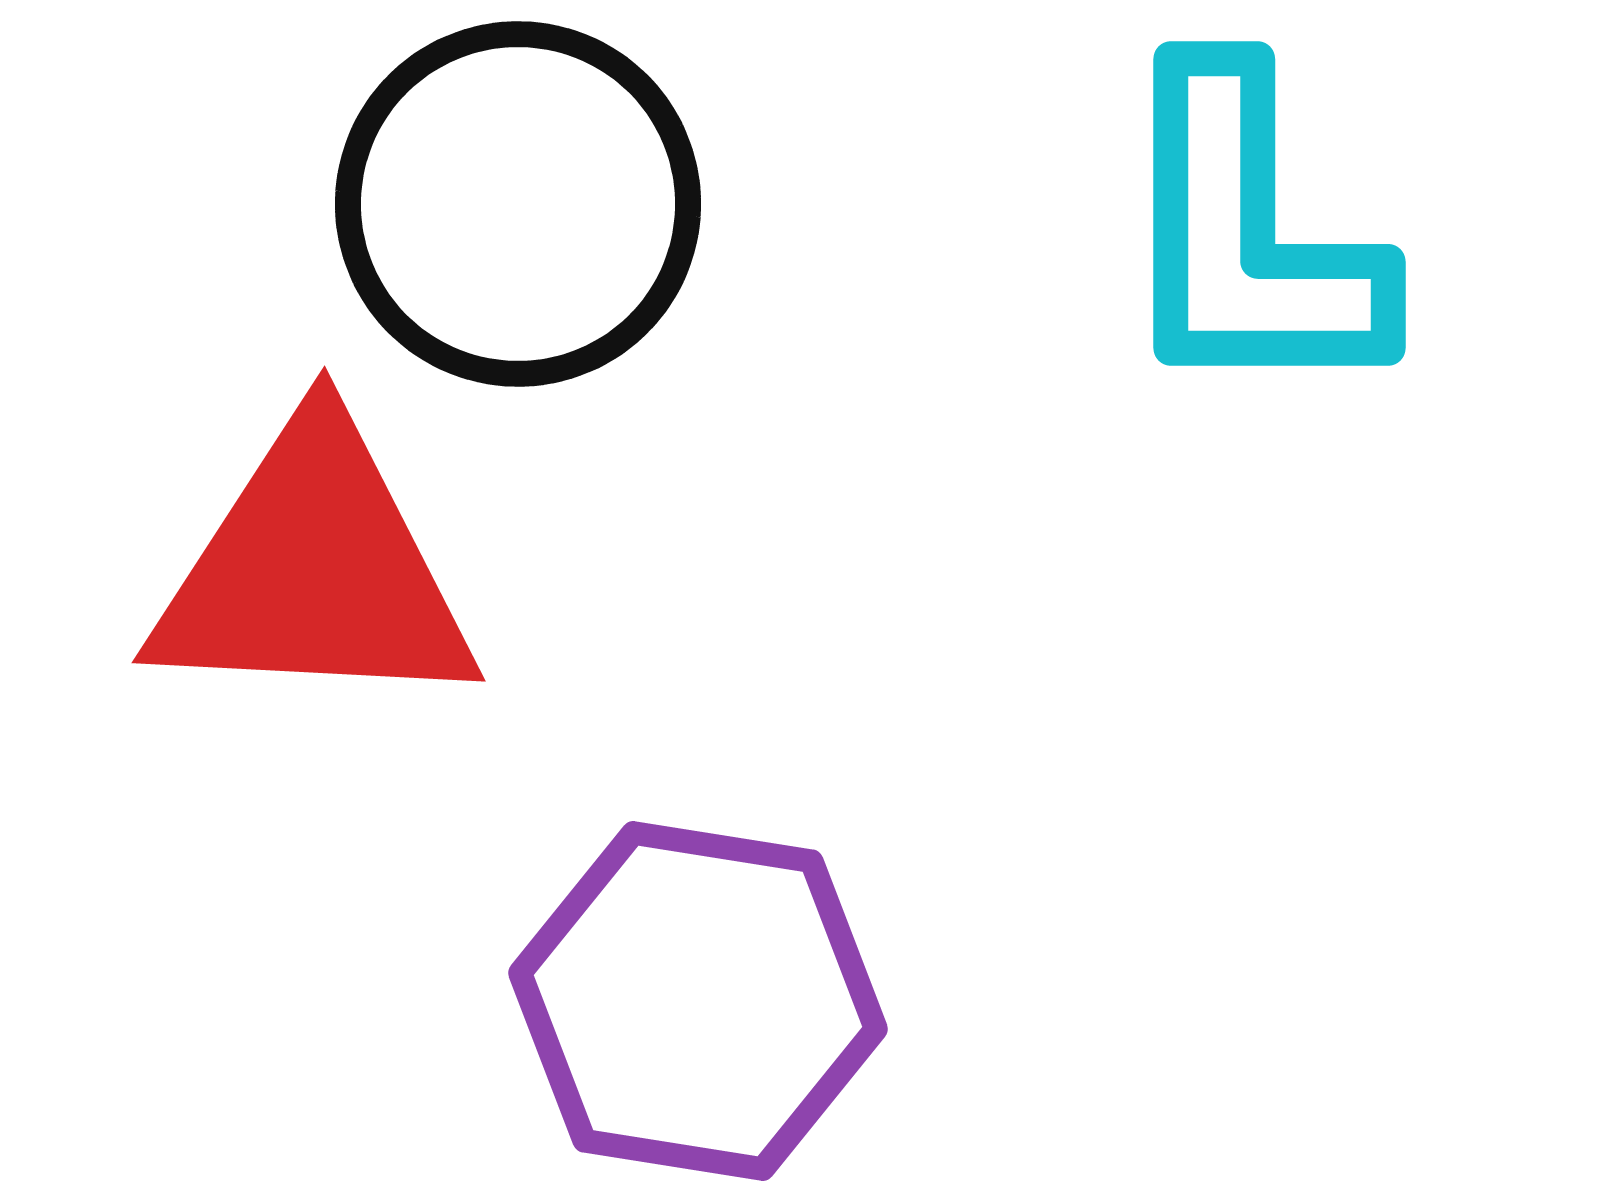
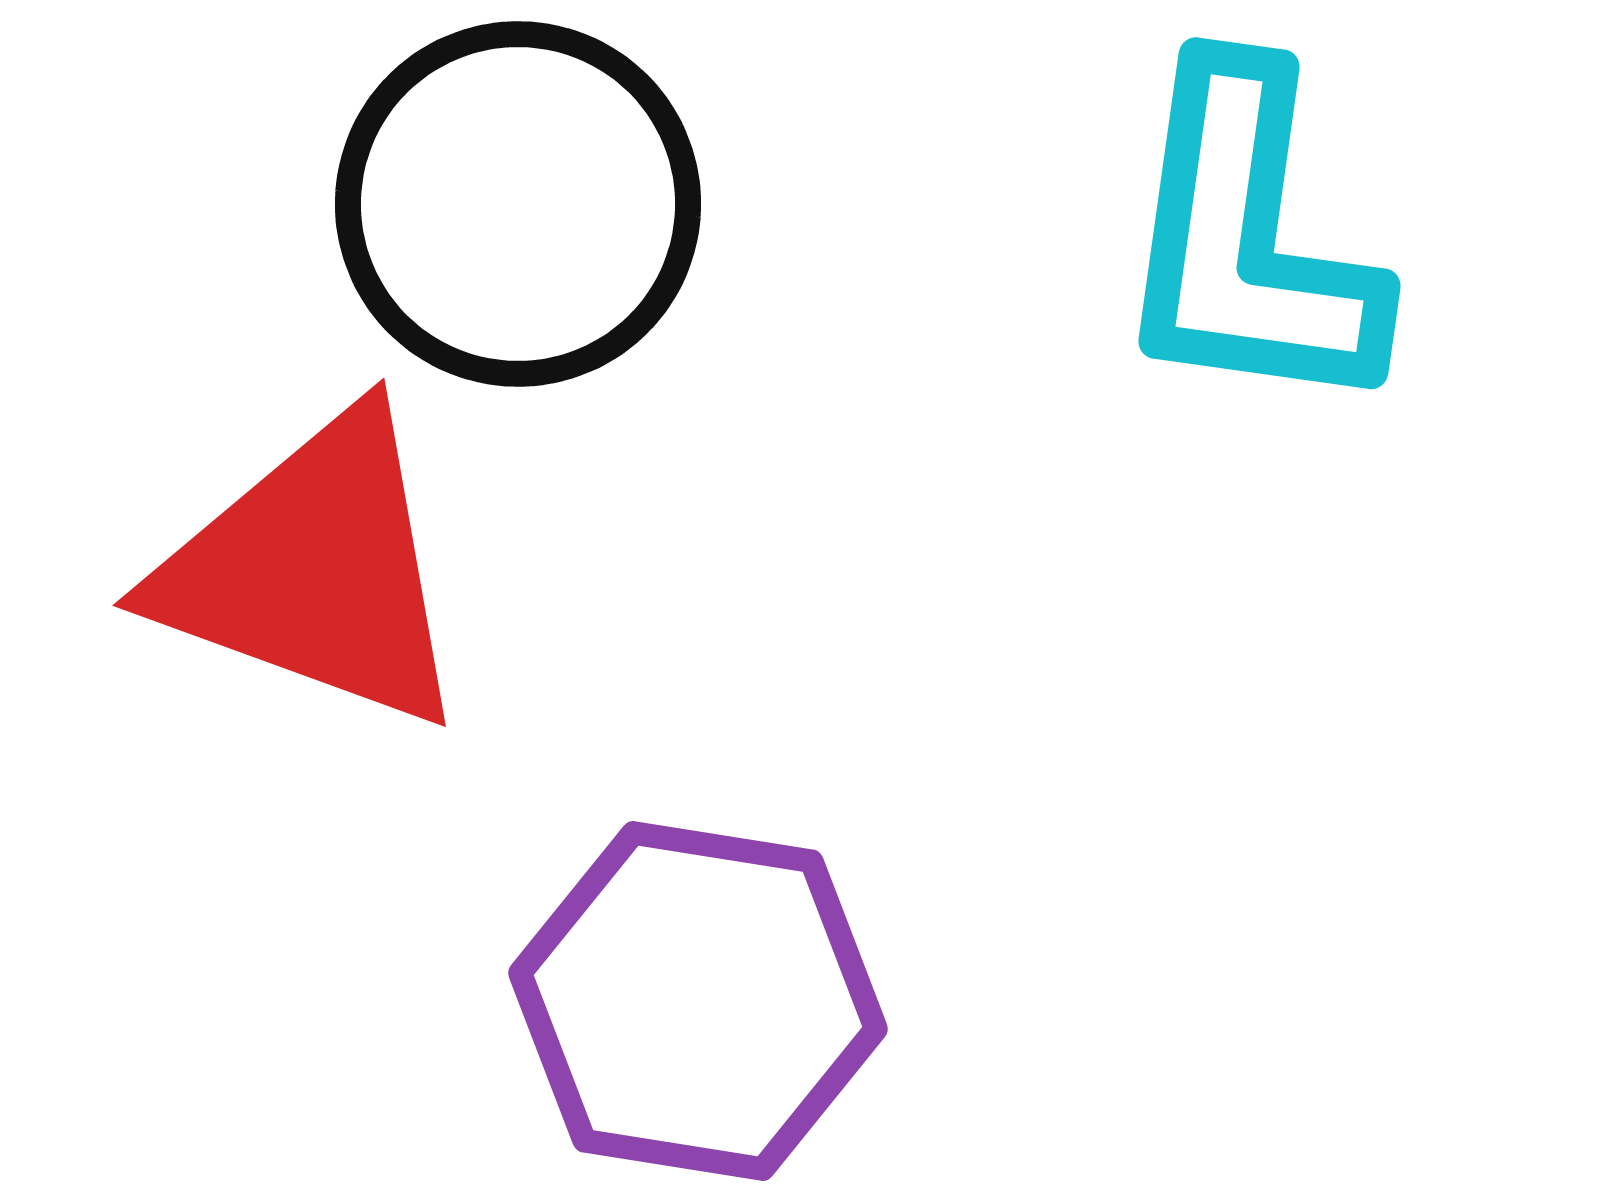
cyan L-shape: moved 5 px down; rotated 8 degrees clockwise
red triangle: rotated 17 degrees clockwise
